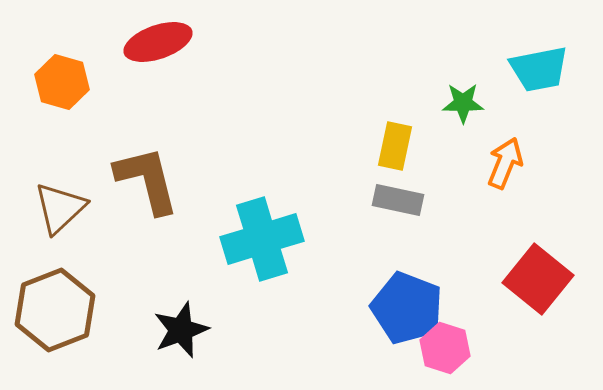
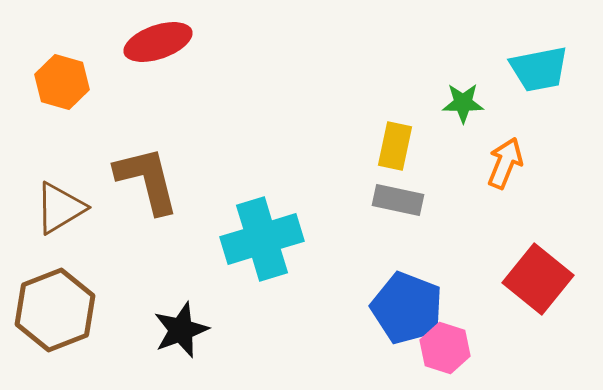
brown triangle: rotated 12 degrees clockwise
